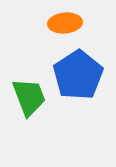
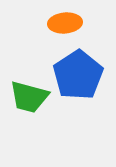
green trapezoid: rotated 126 degrees clockwise
